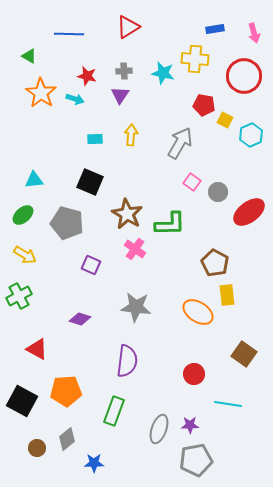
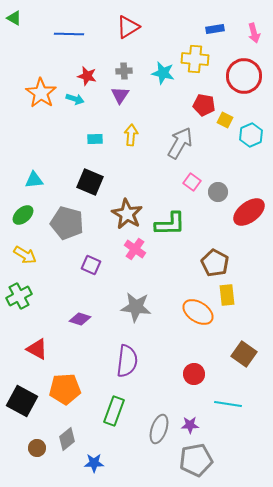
green triangle at (29, 56): moved 15 px left, 38 px up
orange pentagon at (66, 391): moved 1 px left, 2 px up
